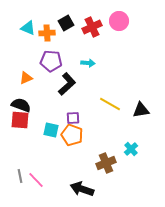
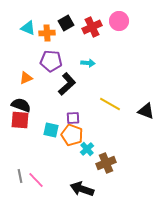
black triangle: moved 5 px right, 1 px down; rotated 30 degrees clockwise
cyan cross: moved 44 px left
